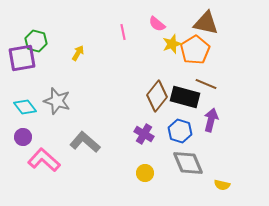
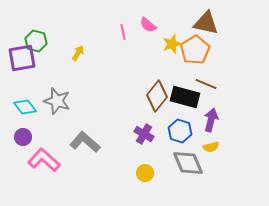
pink semicircle: moved 9 px left, 1 px down
yellow semicircle: moved 11 px left, 38 px up; rotated 28 degrees counterclockwise
